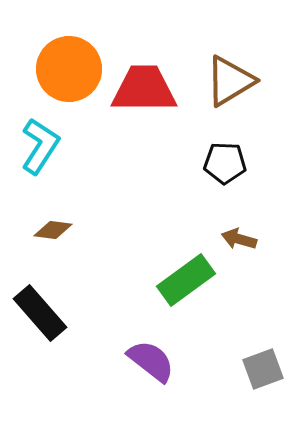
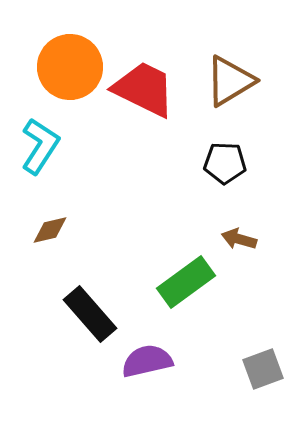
orange circle: moved 1 px right, 2 px up
red trapezoid: rotated 26 degrees clockwise
brown diamond: moved 3 px left; rotated 21 degrees counterclockwise
green rectangle: moved 2 px down
black rectangle: moved 50 px right, 1 px down
purple semicircle: moved 4 px left; rotated 51 degrees counterclockwise
